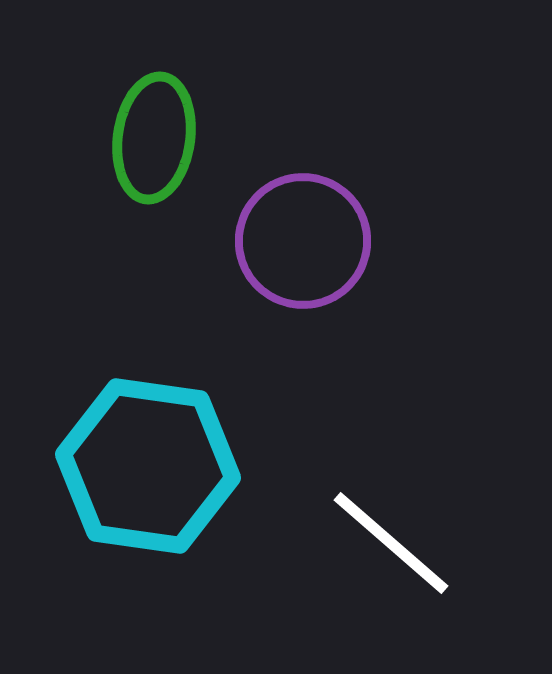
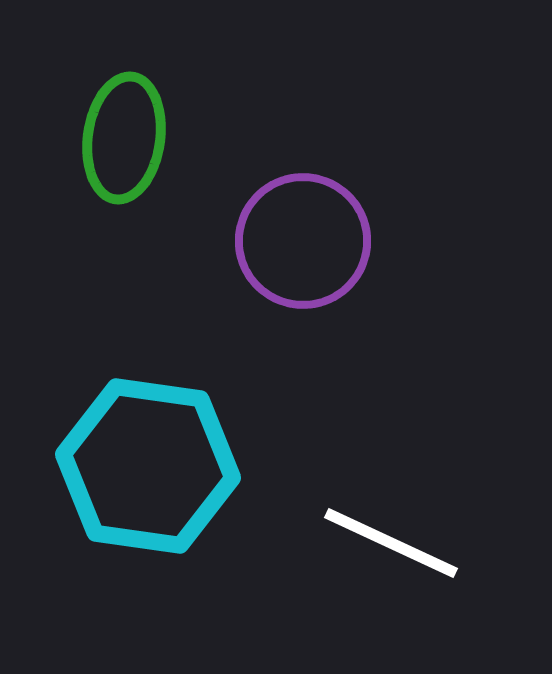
green ellipse: moved 30 px left
white line: rotated 16 degrees counterclockwise
